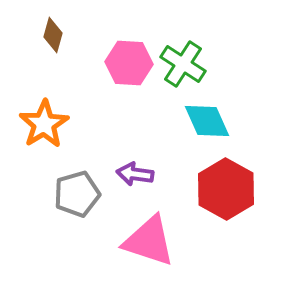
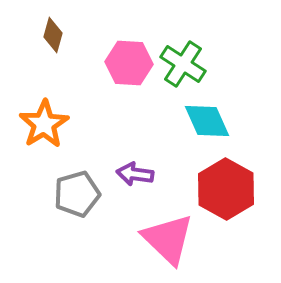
pink triangle: moved 19 px right, 2 px up; rotated 26 degrees clockwise
